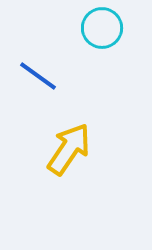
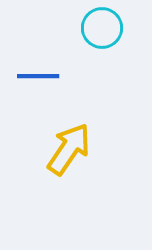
blue line: rotated 36 degrees counterclockwise
